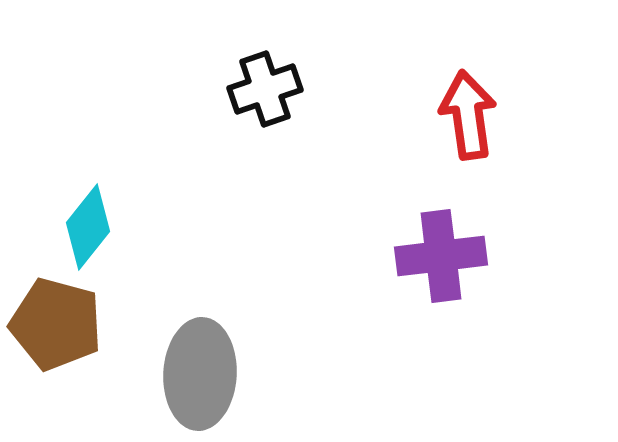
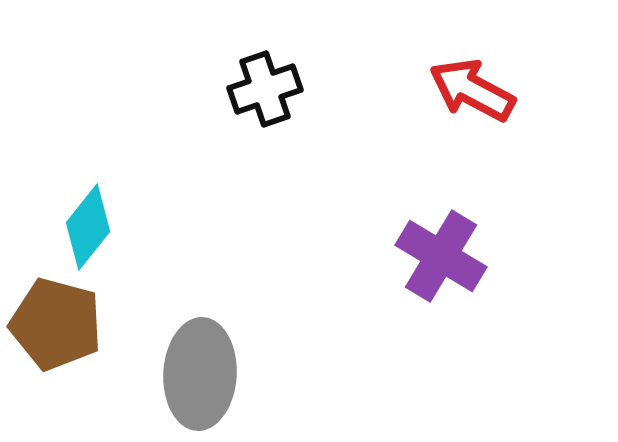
red arrow: moved 4 px right, 25 px up; rotated 54 degrees counterclockwise
purple cross: rotated 38 degrees clockwise
